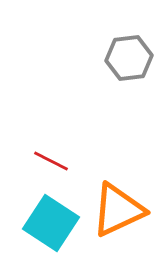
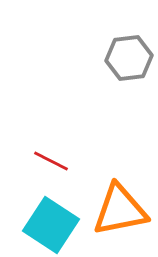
orange triangle: moved 2 px right; rotated 14 degrees clockwise
cyan square: moved 2 px down
